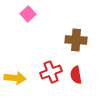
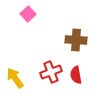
yellow arrow: rotated 130 degrees counterclockwise
